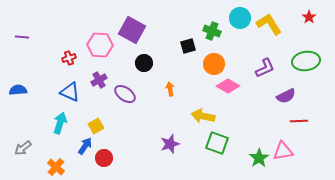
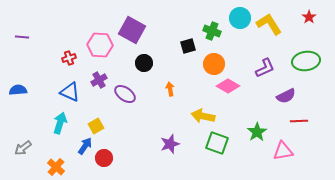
green star: moved 2 px left, 26 px up
